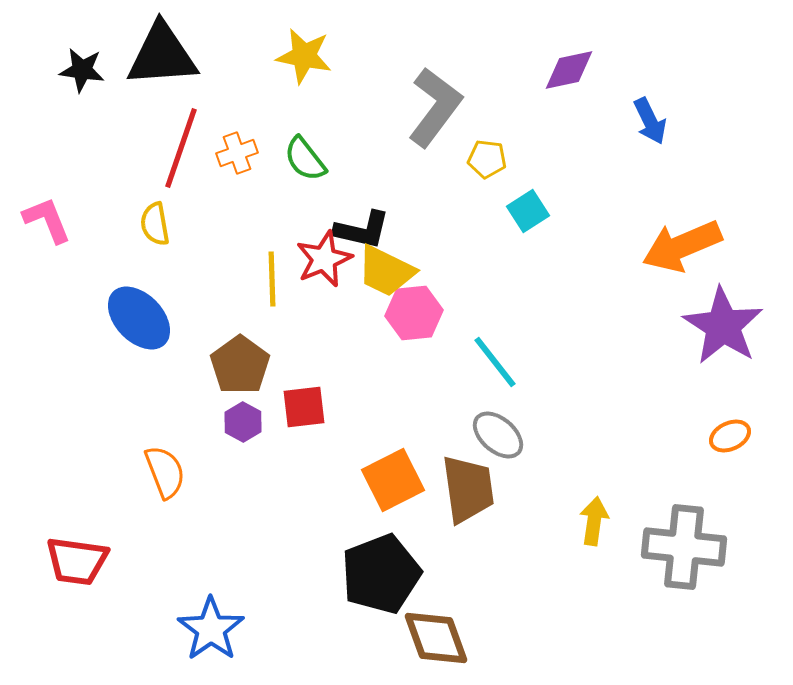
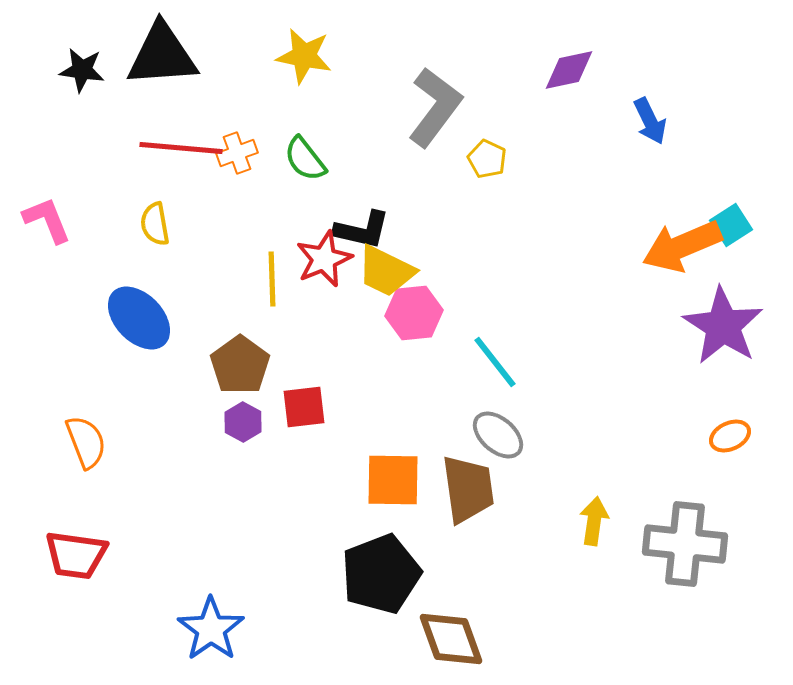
red line: rotated 76 degrees clockwise
yellow pentagon: rotated 18 degrees clockwise
cyan square: moved 203 px right, 14 px down
orange semicircle: moved 79 px left, 30 px up
orange square: rotated 28 degrees clockwise
gray cross: moved 1 px right, 3 px up
red trapezoid: moved 1 px left, 6 px up
brown diamond: moved 15 px right, 1 px down
